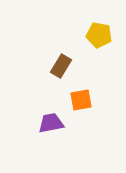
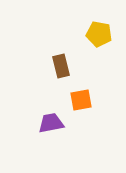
yellow pentagon: moved 1 px up
brown rectangle: rotated 45 degrees counterclockwise
